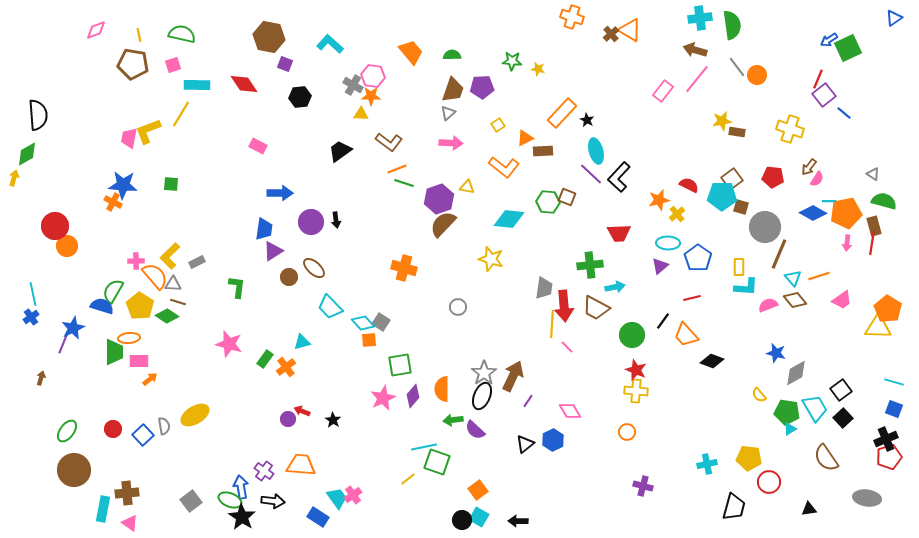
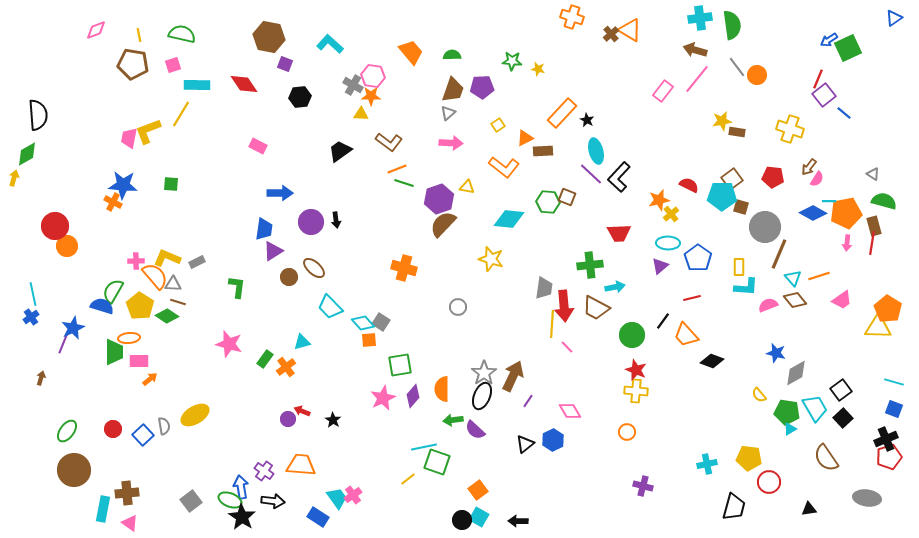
yellow cross at (677, 214): moved 6 px left
yellow L-shape at (170, 256): moved 3 px left, 2 px down; rotated 68 degrees clockwise
